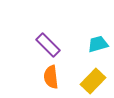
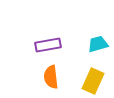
purple rectangle: rotated 55 degrees counterclockwise
yellow rectangle: rotated 20 degrees counterclockwise
